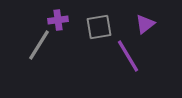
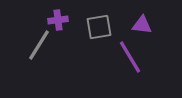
purple triangle: moved 3 px left, 1 px down; rotated 45 degrees clockwise
purple line: moved 2 px right, 1 px down
